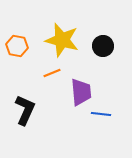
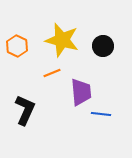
orange hexagon: rotated 15 degrees clockwise
